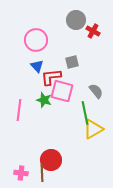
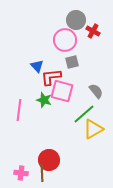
pink circle: moved 29 px right
green line: moved 1 px left, 1 px down; rotated 60 degrees clockwise
red circle: moved 2 px left
